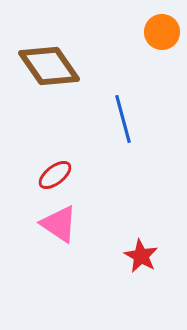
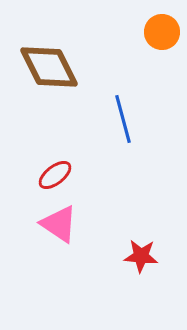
brown diamond: moved 1 px down; rotated 8 degrees clockwise
red star: rotated 24 degrees counterclockwise
